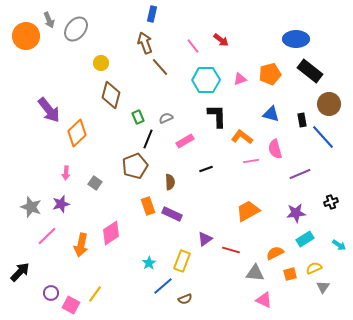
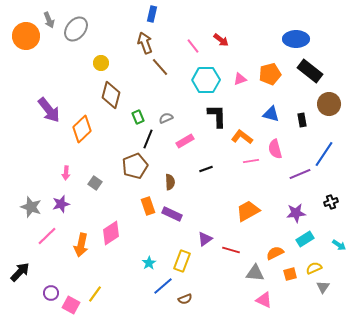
orange diamond at (77, 133): moved 5 px right, 4 px up
blue line at (323, 137): moved 1 px right, 17 px down; rotated 76 degrees clockwise
